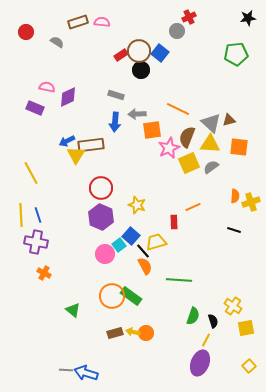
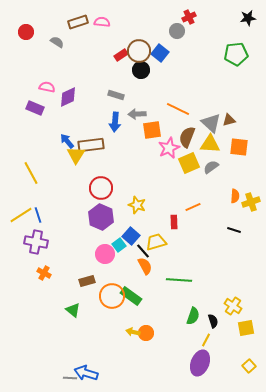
blue arrow at (67, 141): rotated 77 degrees clockwise
yellow line at (21, 215): rotated 60 degrees clockwise
brown rectangle at (115, 333): moved 28 px left, 52 px up
gray line at (66, 370): moved 4 px right, 8 px down
